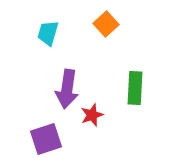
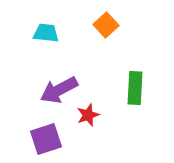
orange square: moved 1 px down
cyan trapezoid: moved 2 px left; rotated 80 degrees clockwise
purple arrow: moved 8 px left, 1 px down; rotated 54 degrees clockwise
red star: moved 4 px left
